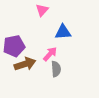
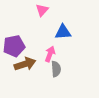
pink arrow: rotated 21 degrees counterclockwise
